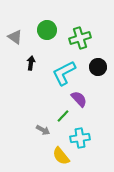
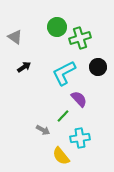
green circle: moved 10 px right, 3 px up
black arrow: moved 7 px left, 4 px down; rotated 48 degrees clockwise
